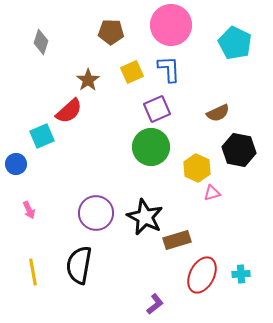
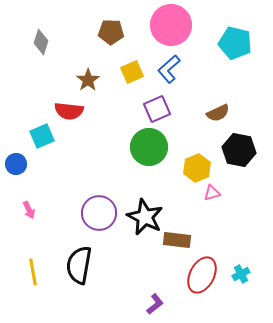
cyan pentagon: rotated 12 degrees counterclockwise
blue L-shape: rotated 128 degrees counterclockwise
red semicircle: rotated 48 degrees clockwise
green circle: moved 2 px left
yellow hexagon: rotated 12 degrees clockwise
purple circle: moved 3 px right
brown rectangle: rotated 24 degrees clockwise
cyan cross: rotated 24 degrees counterclockwise
